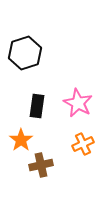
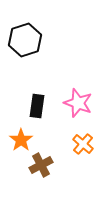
black hexagon: moved 13 px up
pink star: rotated 8 degrees counterclockwise
orange cross: rotated 25 degrees counterclockwise
brown cross: rotated 15 degrees counterclockwise
